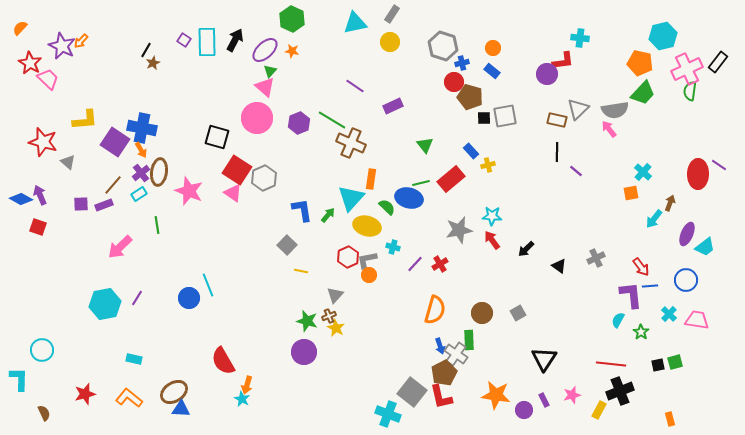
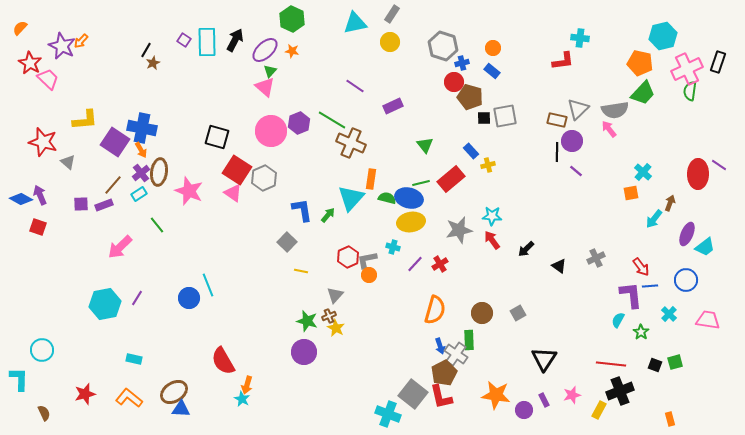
black rectangle at (718, 62): rotated 20 degrees counterclockwise
purple circle at (547, 74): moved 25 px right, 67 px down
pink circle at (257, 118): moved 14 px right, 13 px down
green semicircle at (387, 207): moved 9 px up; rotated 30 degrees counterclockwise
green line at (157, 225): rotated 30 degrees counterclockwise
yellow ellipse at (367, 226): moved 44 px right, 4 px up; rotated 24 degrees counterclockwise
gray square at (287, 245): moved 3 px up
pink trapezoid at (697, 320): moved 11 px right
black square at (658, 365): moved 3 px left; rotated 32 degrees clockwise
gray square at (412, 392): moved 1 px right, 2 px down
